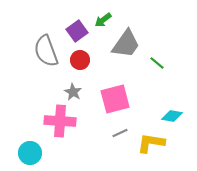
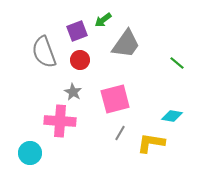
purple square: rotated 15 degrees clockwise
gray semicircle: moved 2 px left, 1 px down
green line: moved 20 px right
gray line: rotated 35 degrees counterclockwise
